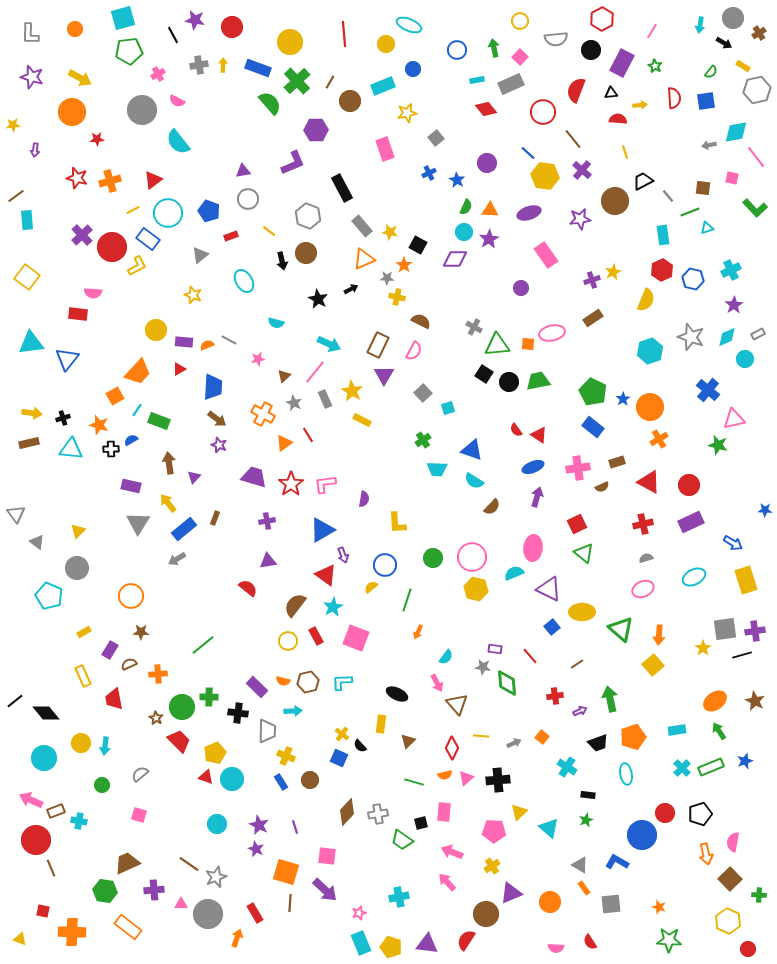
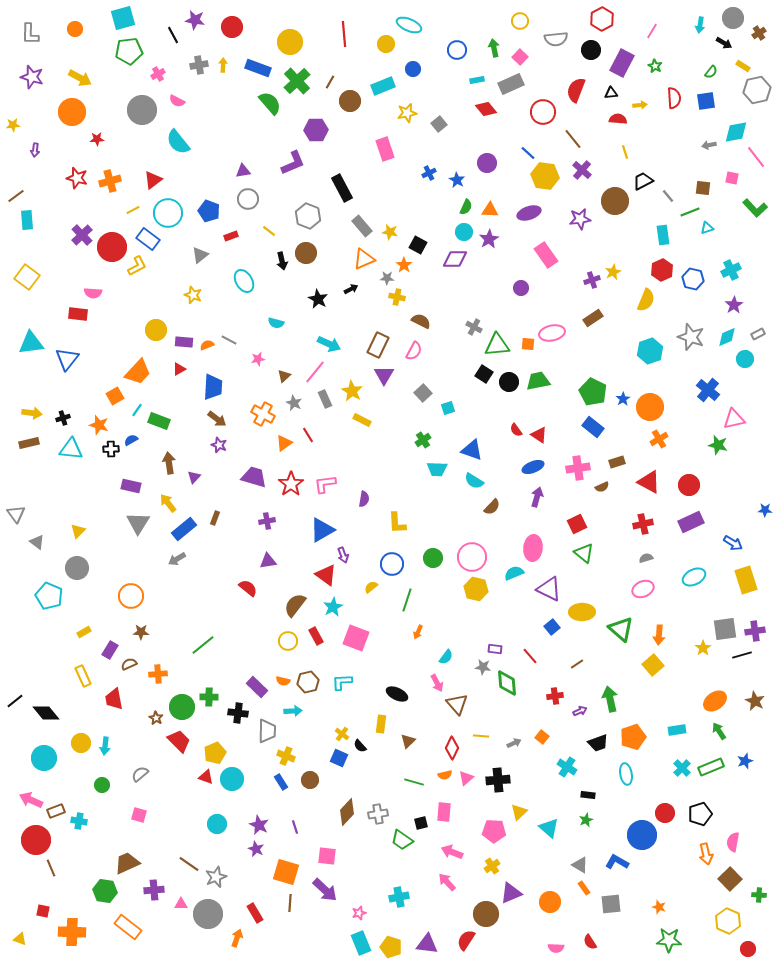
gray square at (436, 138): moved 3 px right, 14 px up
blue circle at (385, 565): moved 7 px right, 1 px up
